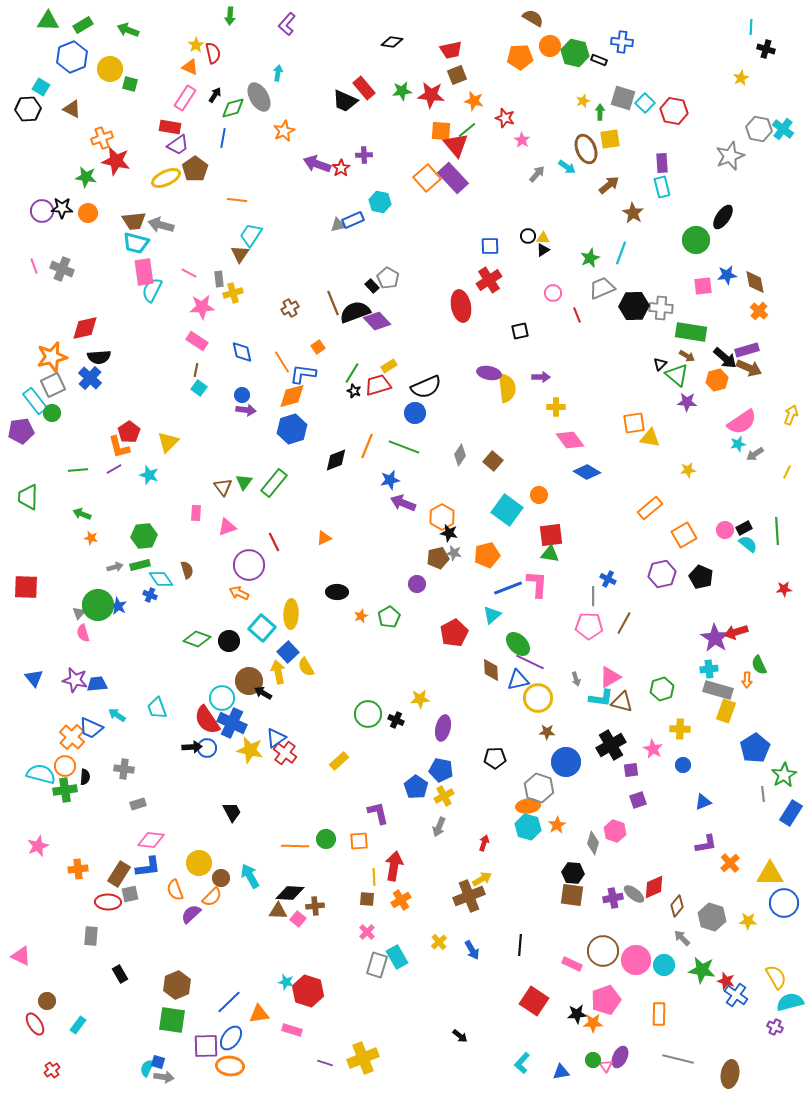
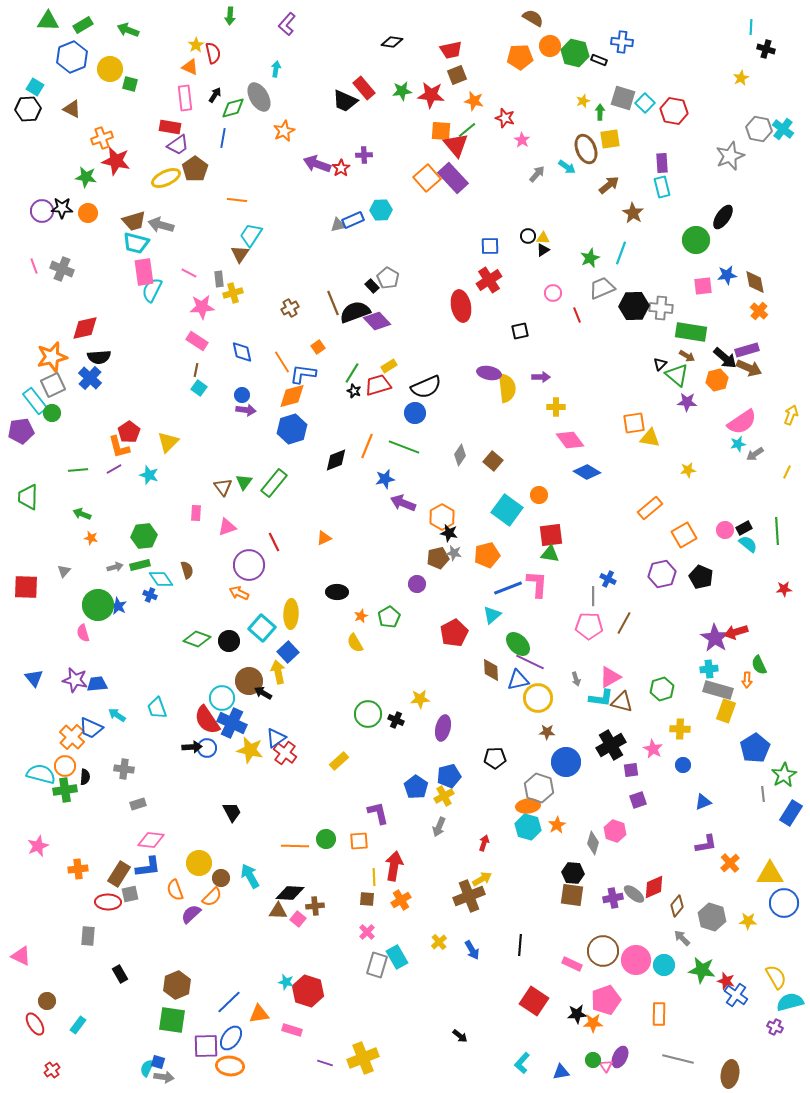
cyan arrow at (278, 73): moved 2 px left, 4 px up
cyan square at (41, 87): moved 6 px left
pink rectangle at (185, 98): rotated 40 degrees counterclockwise
cyan hexagon at (380, 202): moved 1 px right, 8 px down; rotated 15 degrees counterclockwise
brown trapezoid at (134, 221): rotated 10 degrees counterclockwise
blue star at (390, 480): moved 5 px left, 1 px up
gray triangle at (79, 613): moved 15 px left, 42 px up
yellow semicircle at (306, 667): moved 49 px right, 24 px up
blue pentagon at (441, 770): moved 8 px right, 6 px down; rotated 25 degrees counterclockwise
gray rectangle at (91, 936): moved 3 px left
